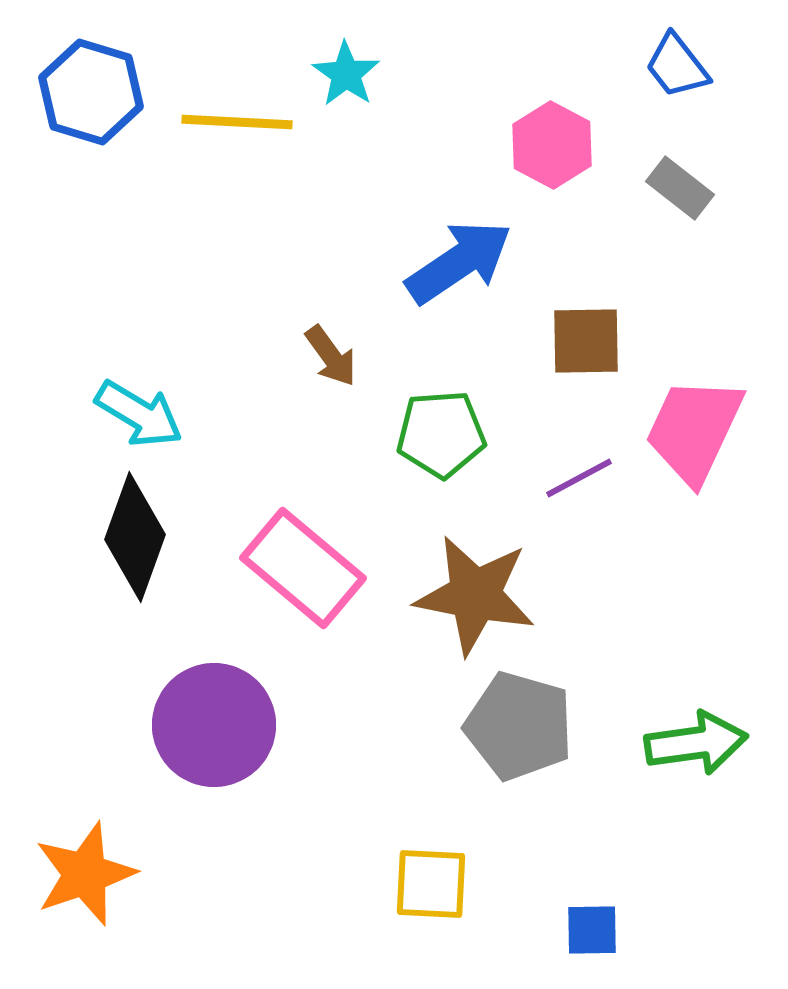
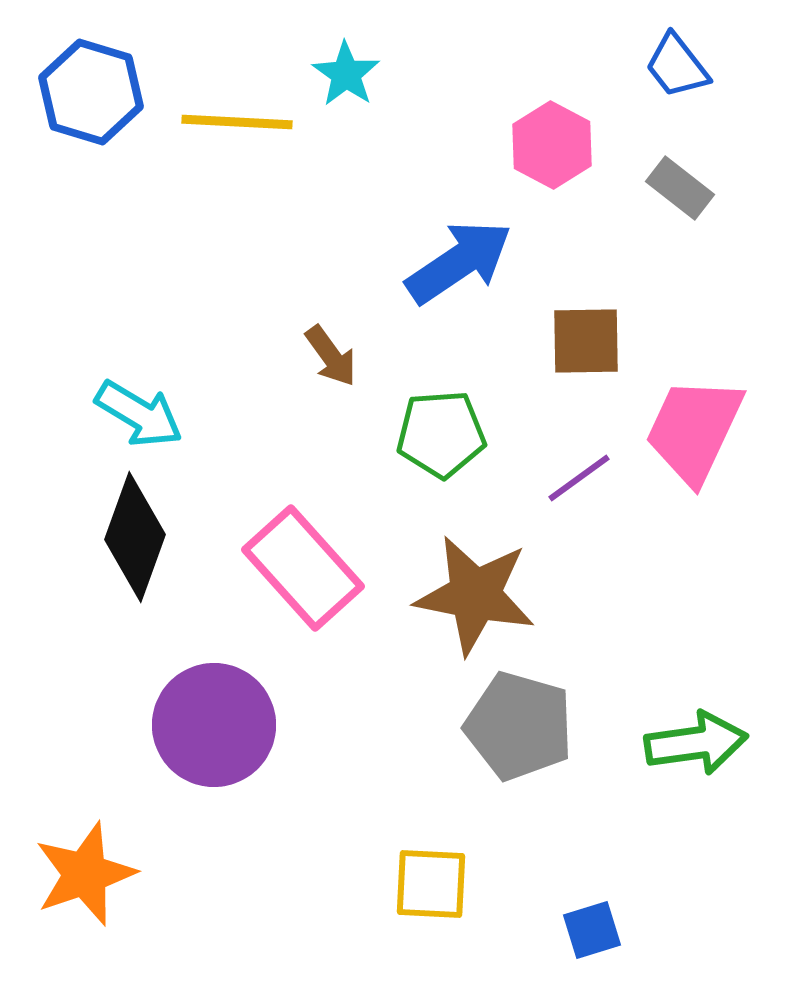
purple line: rotated 8 degrees counterclockwise
pink rectangle: rotated 8 degrees clockwise
blue square: rotated 16 degrees counterclockwise
